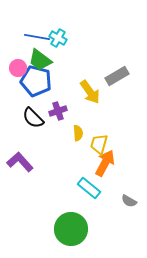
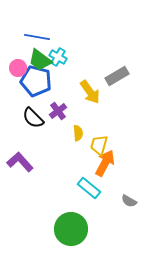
cyan cross: moved 19 px down
purple cross: rotated 18 degrees counterclockwise
yellow trapezoid: moved 1 px down
